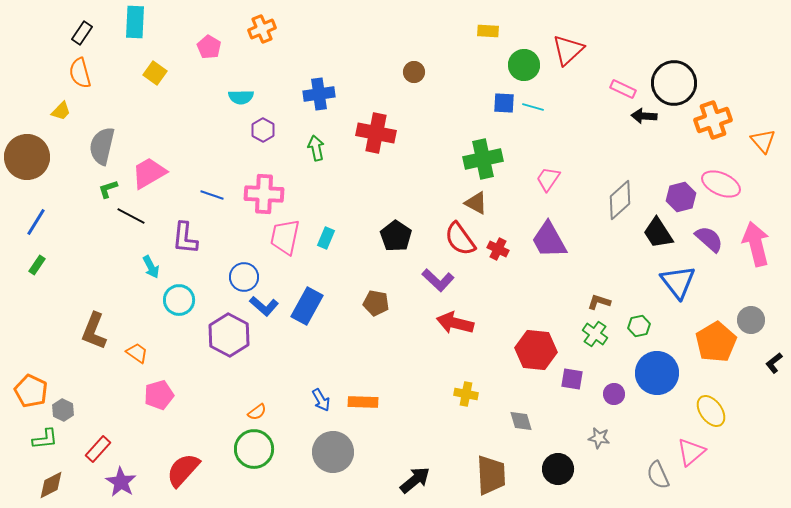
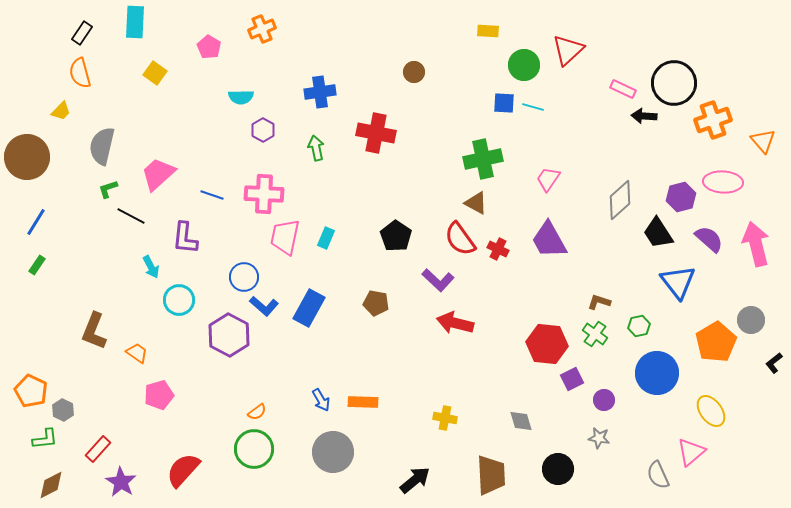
blue cross at (319, 94): moved 1 px right, 2 px up
pink trapezoid at (149, 173): moved 9 px right, 1 px down; rotated 12 degrees counterclockwise
pink ellipse at (721, 184): moved 2 px right, 2 px up; rotated 21 degrees counterclockwise
blue rectangle at (307, 306): moved 2 px right, 2 px down
red hexagon at (536, 350): moved 11 px right, 6 px up
purple square at (572, 379): rotated 35 degrees counterclockwise
yellow cross at (466, 394): moved 21 px left, 24 px down
purple circle at (614, 394): moved 10 px left, 6 px down
